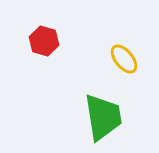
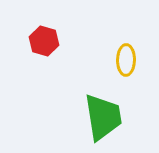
yellow ellipse: moved 2 px right, 1 px down; rotated 40 degrees clockwise
